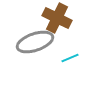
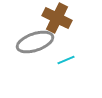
cyan line: moved 4 px left, 2 px down
